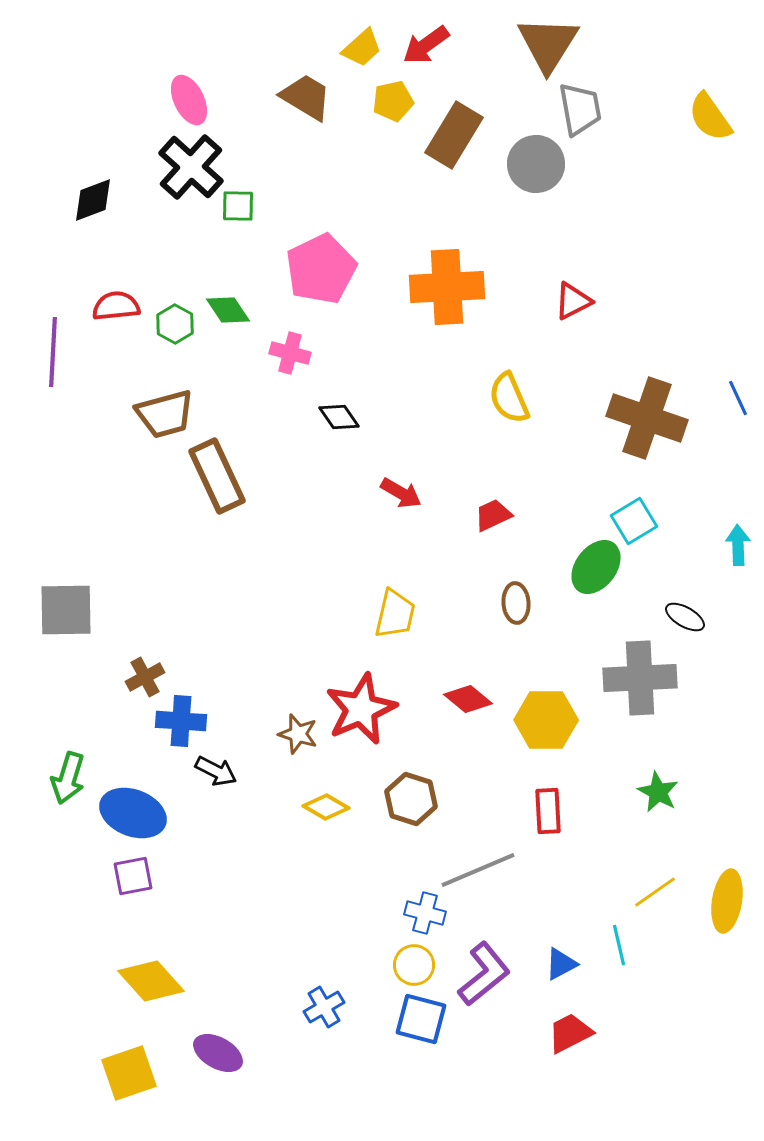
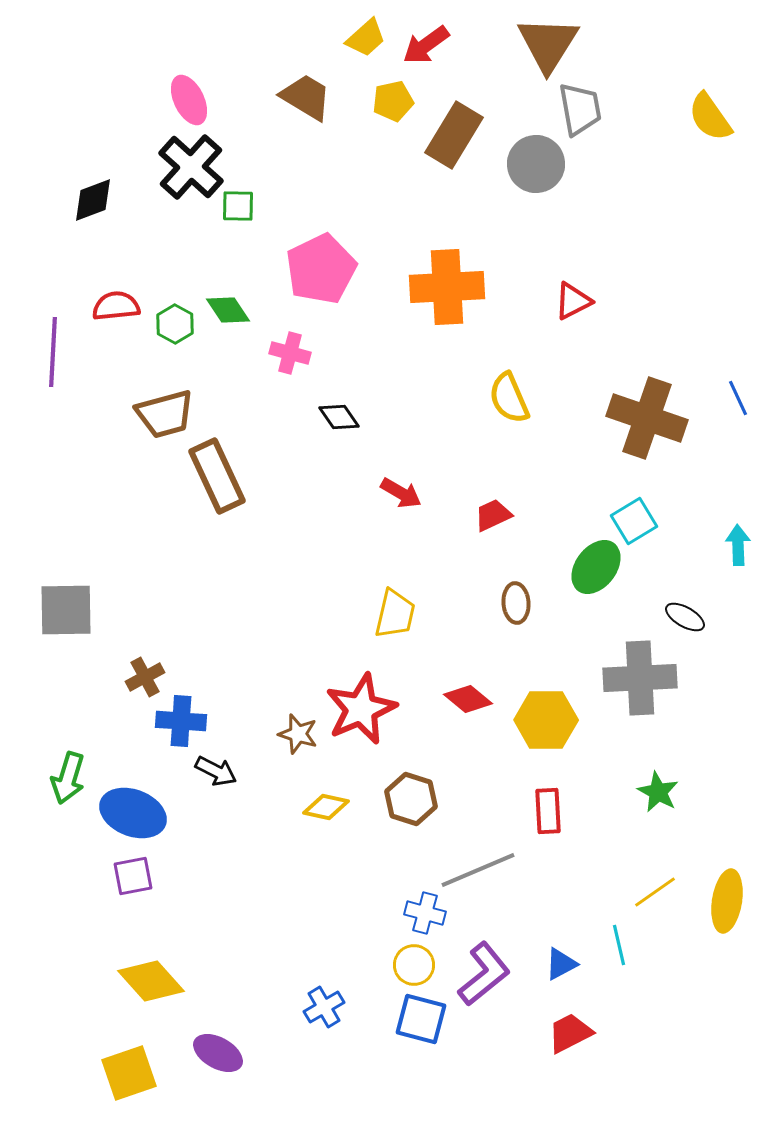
yellow trapezoid at (362, 48): moved 4 px right, 10 px up
yellow diamond at (326, 807): rotated 18 degrees counterclockwise
